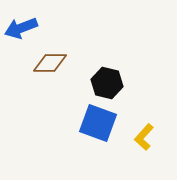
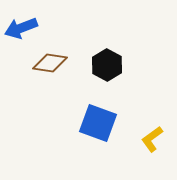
brown diamond: rotated 8 degrees clockwise
black hexagon: moved 18 px up; rotated 16 degrees clockwise
yellow L-shape: moved 8 px right, 2 px down; rotated 12 degrees clockwise
